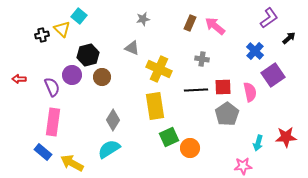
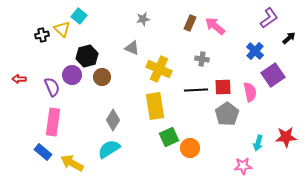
black hexagon: moved 1 px left, 1 px down
